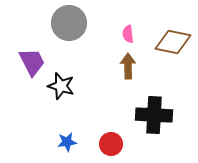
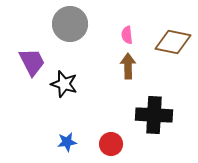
gray circle: moved 1 px right, 1 px down
pink semicircle: moved 1 px left, 1 px down
black star: moved 3 px right, 2 px up
